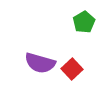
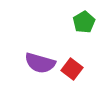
red square: rotated 10 degrees counterclockwise
